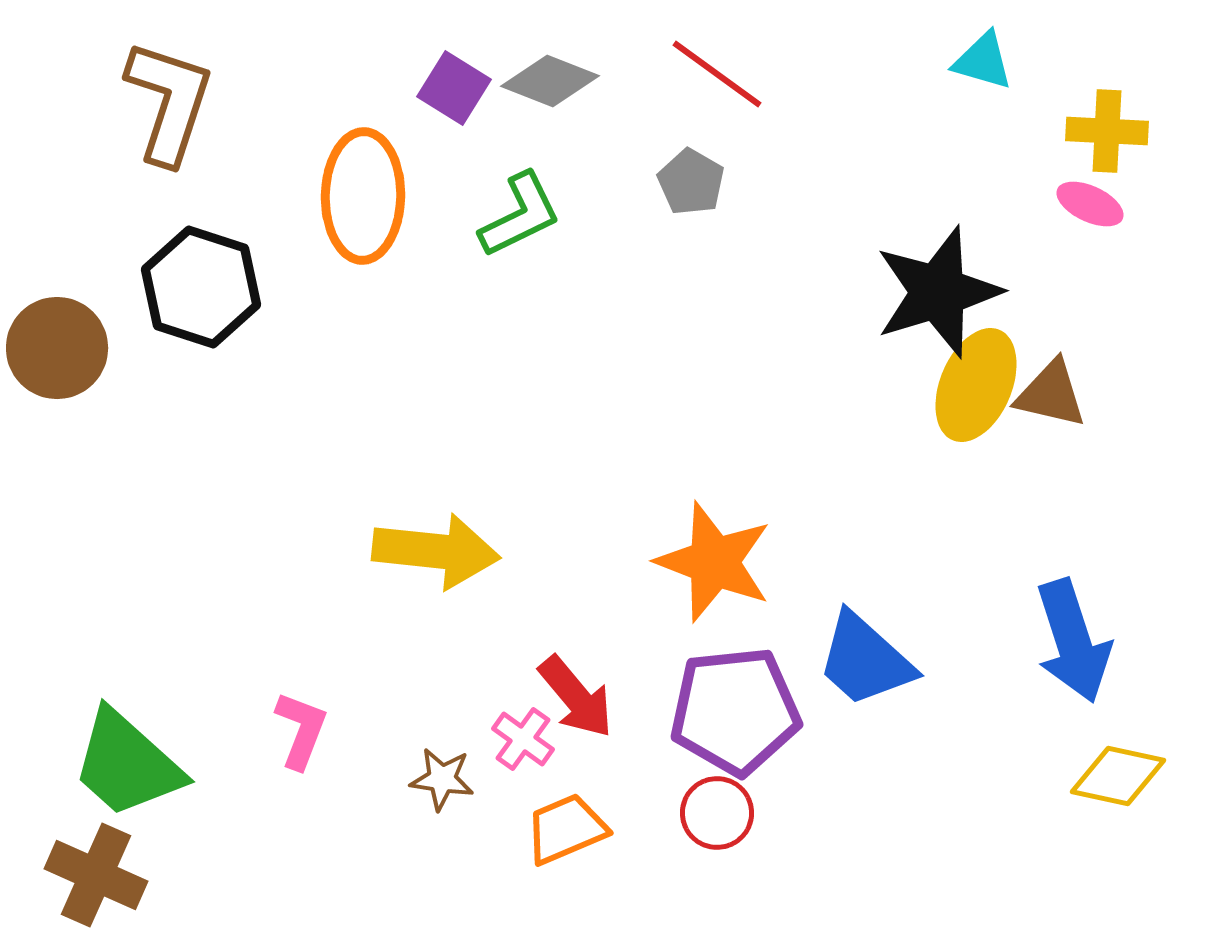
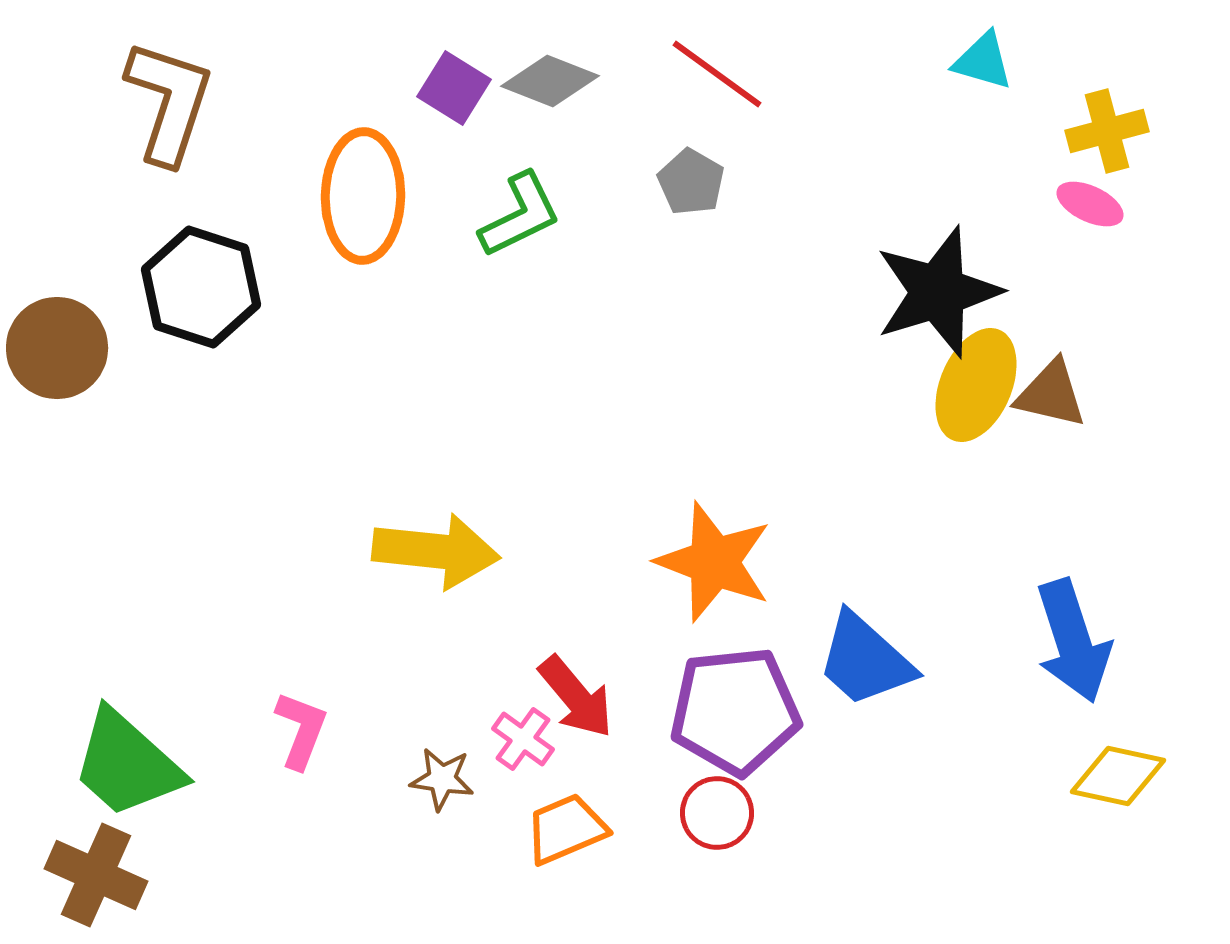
yellow cross: rotated 18 degrees counterclockwise
